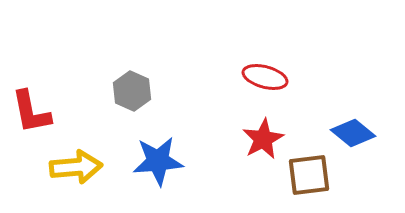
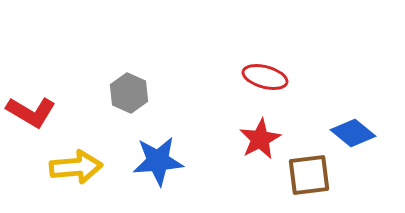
gray hexagon: moved 3 px left, 2 px down
red L-shape: rotated 48 degrees counterclockwise
red star: moved 3 px left
